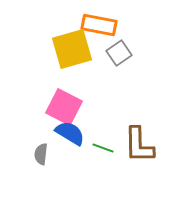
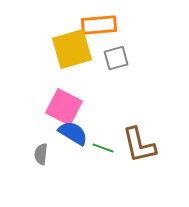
orange rectangle: rotated 16 degrees counterclockwise
gray square: moved 3 px left, 5 px down; rotated 20 degrees clockwise
blue semicircle: moved 3 px right
brown L-shape: rotated 12 degrees counterclockwise
